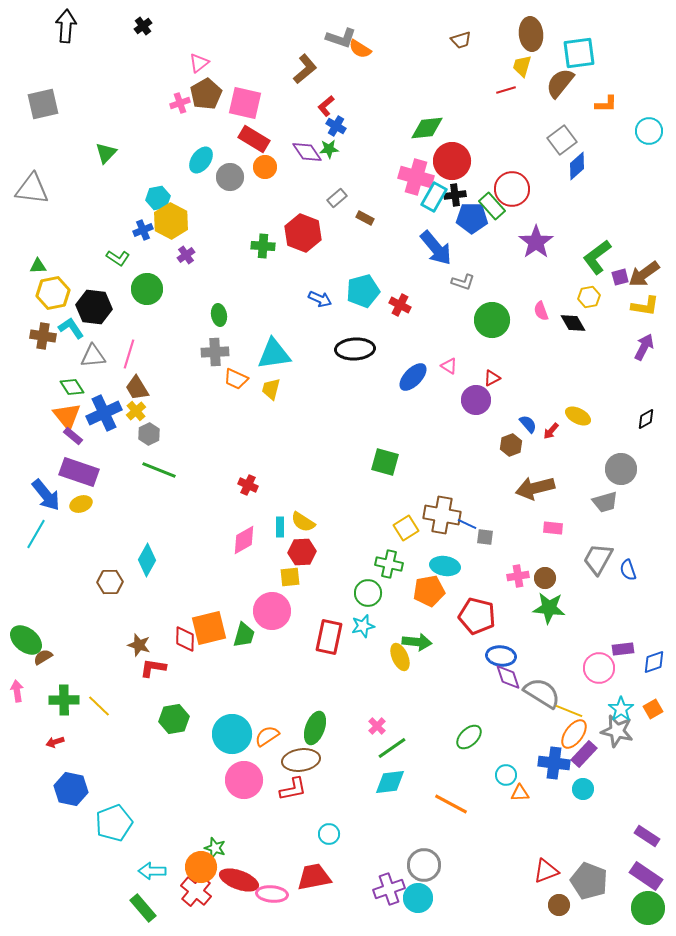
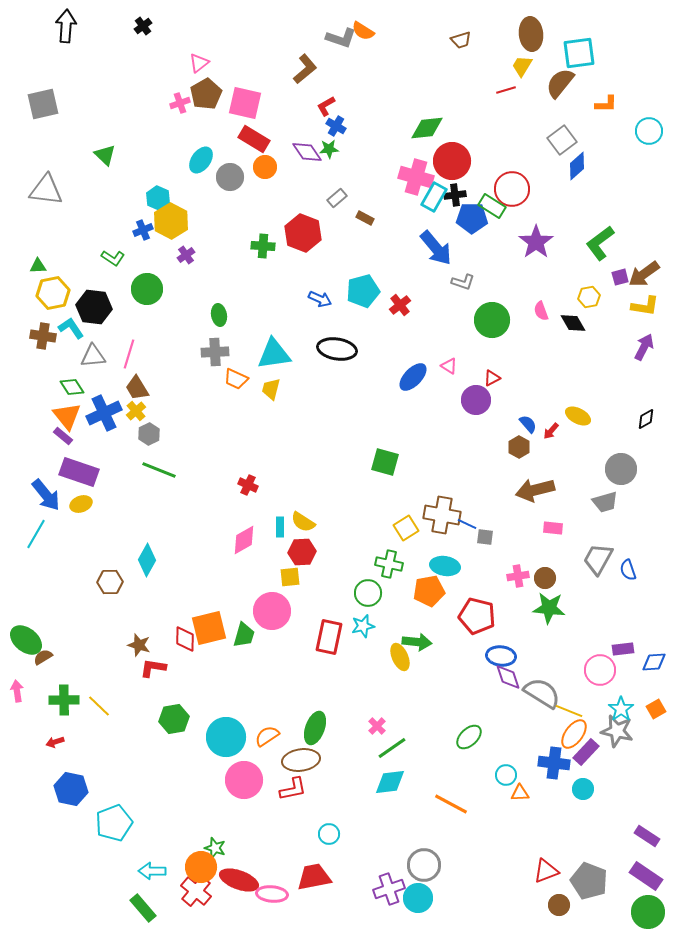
orange semicircle at (360, 49): moved 3 px right, 18 px up
yellow trapezoid at (522, 66): rotated 15 degrees clockwise
red L-shape at (326, 106): rotated 10 degrees clockwise
green triangle at (106, 153): moved 1 px left, 2 px down; rotated 30 degrees counterclockwise
gray triangle at (32, 189): moved 14 px right, 1 px down
cyan hexagon at (158, 198): rotated 25 degrees counterclockwise
green rectangle at (492, 206): rotated 16 degrees counterclockwise
green L-shape at (597, 257): moved 3 px right, 14 px up
green L-shape at (118, 258): moved 5 px left
red cross at (400, 305): rotated 25 degrees clockwise
black ellipse at (355, 349): moved 18 px left; rotated 12 degrees clockwise
purple rectangle at (73, 436): moved 10 px left
brown hexagon at (511, 445): moved 8 px right, 2 px down; rotated 10 degrees counterclockwise
brown arrow at (535, 488): moved 2 px down
blue diamond at (654, 662): rotated 15 degrees clockwise
pink circle at (599, 668): moved 1 px right, 2 px down
orange square at (653, 709): moved 3 px right
cyan circle at (232, 734): moved 6 px left, 3 px down
purple rectangle at (584, 754): moved 2 px right, 2 px up
green circle at (648, 908): moved 4 px down
